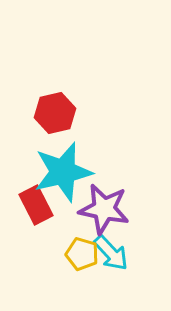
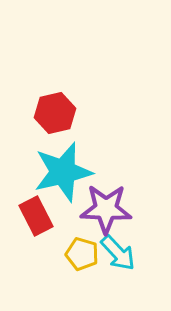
red rectangle: moved 11 px down
purple star: moved 2 px right; rotated 9 degrees counterclockwise
cyan arrow: moved 7 px right
